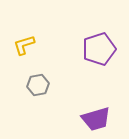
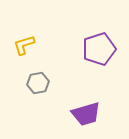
gray hexagon: moved 2 px up
purple trapezoid: moved 10 px left, 5 px up
